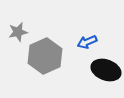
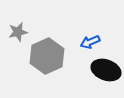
blue arrow: moved 3 px right
gray hexagon: moved 2 px right
